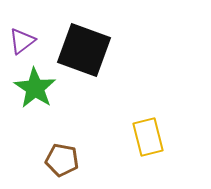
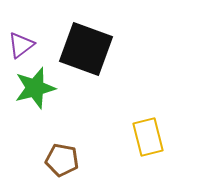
purple triangle: moved 1 px left, 4 px down
black square: moved 2 px right, 1 px up
green star: rotated 24 degrees clockwise
